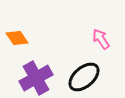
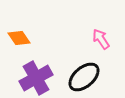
orange diamond: moved 2 px right
